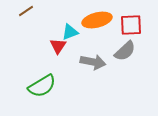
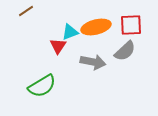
orange ellipse: moved 1 px left, 7 px down
